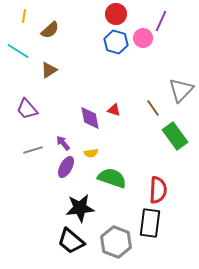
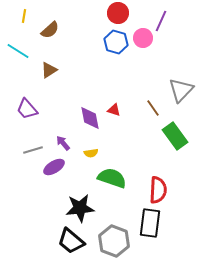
red circle: moved 2 px right, 1 px up
purple ellipse: moved 12 px left; rotated 30 degrees clockwise
gray hexagon: moved 2 px left, 1 px up
